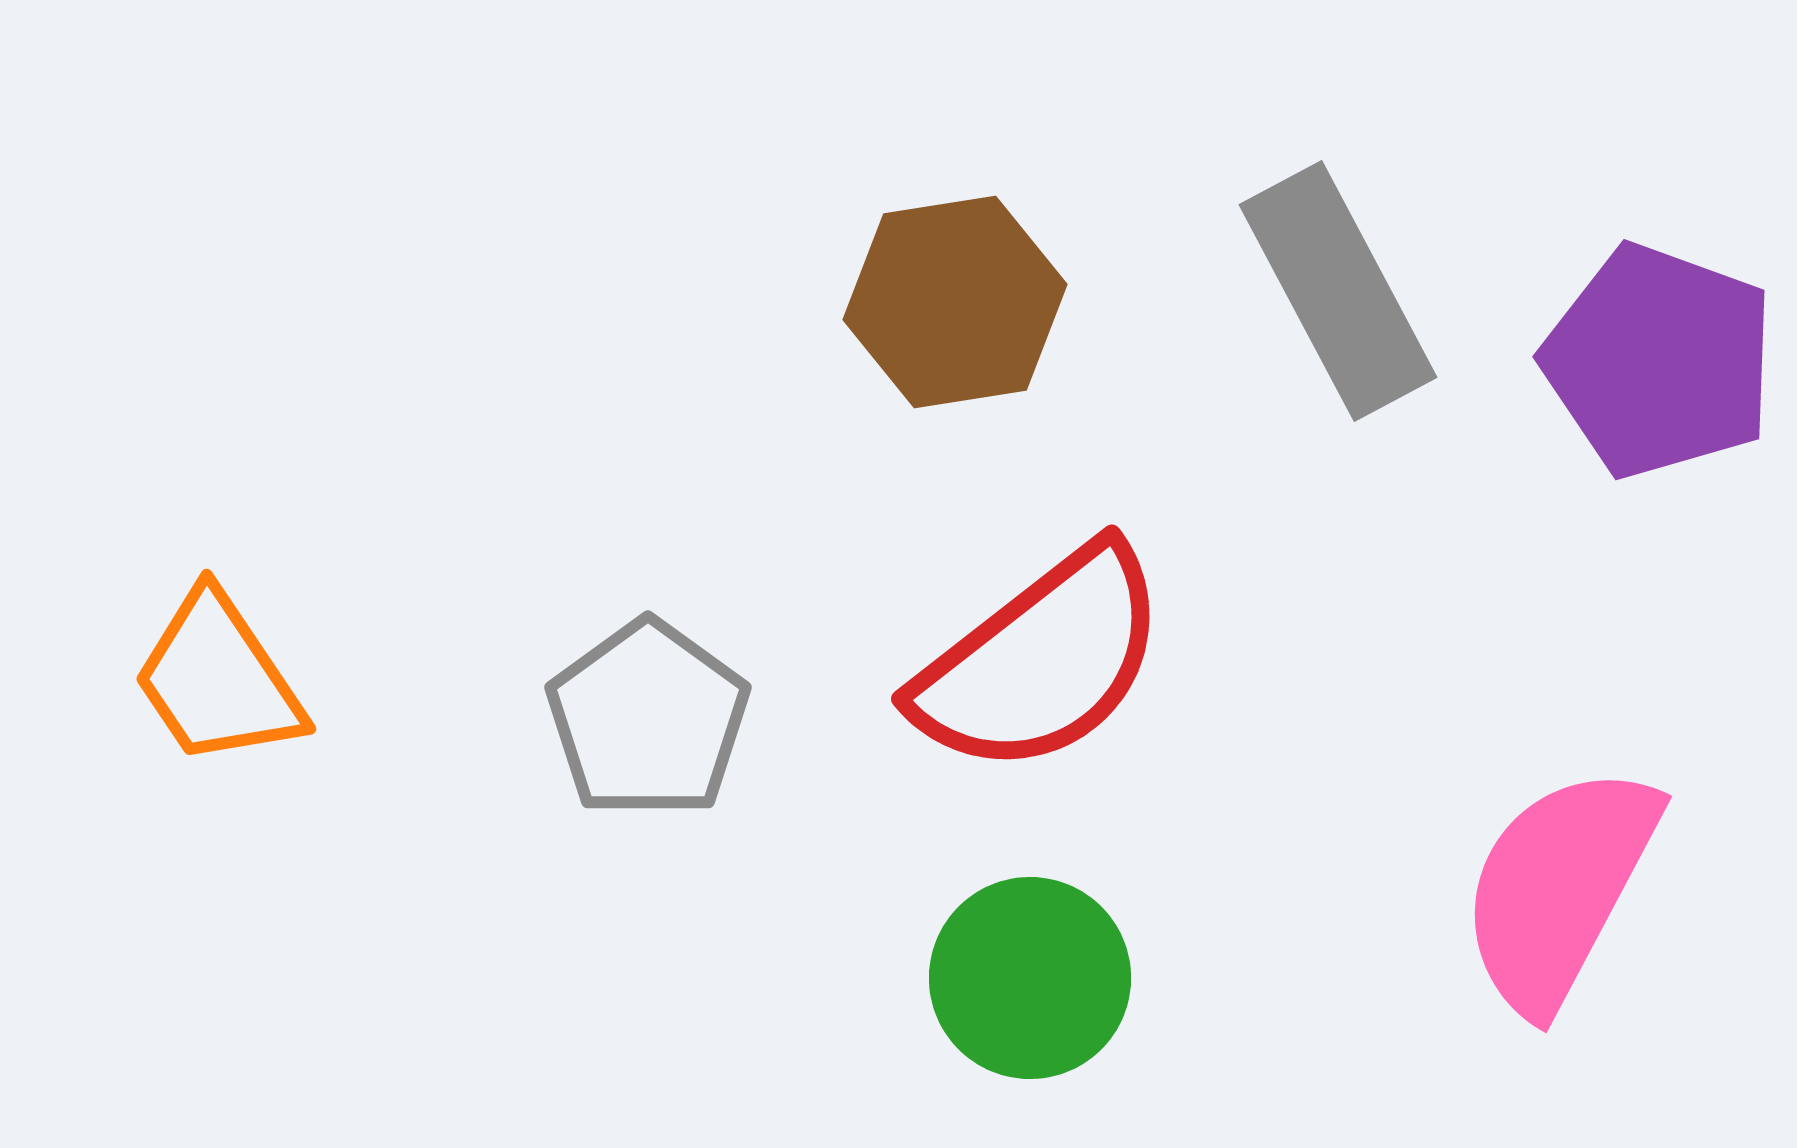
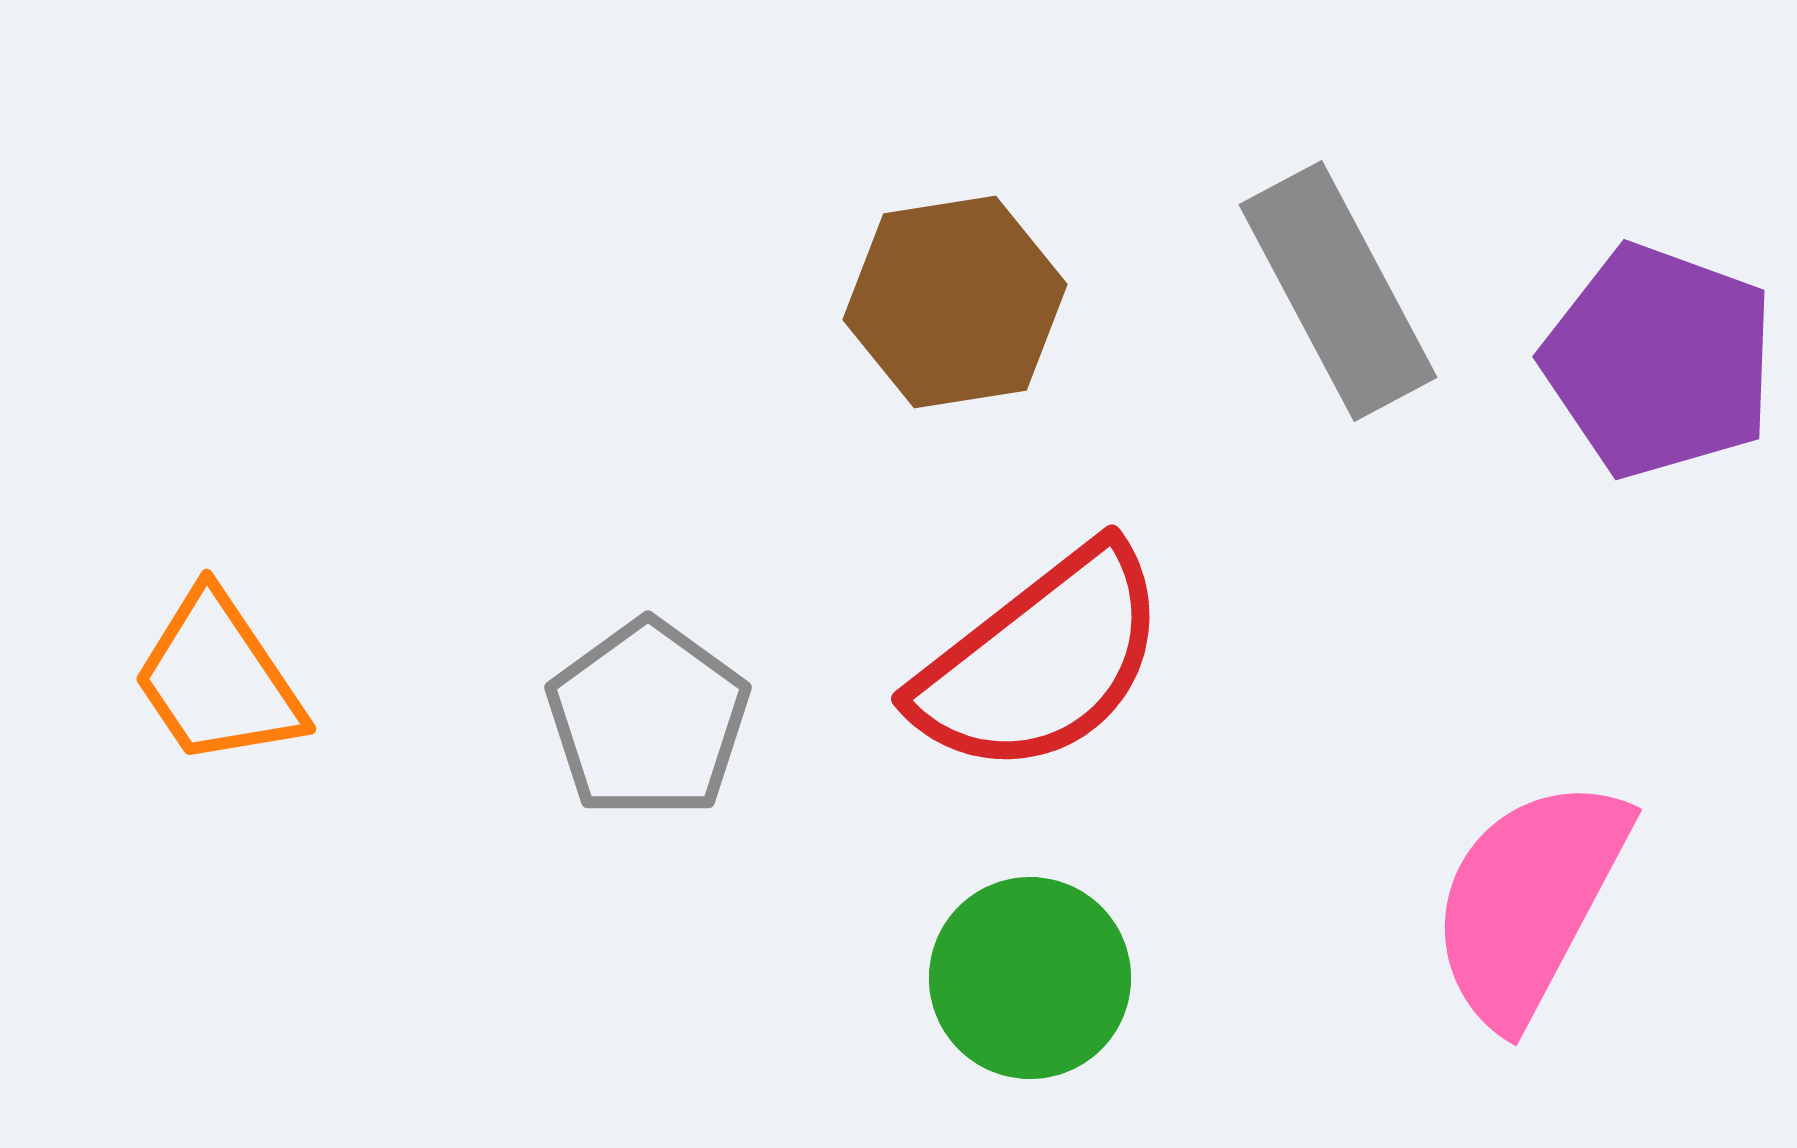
pink semicircle: moved 30 px left, 13 px down
